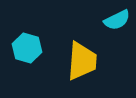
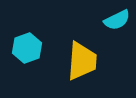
cyan hexagon: rotated 24 degrees clockwise
